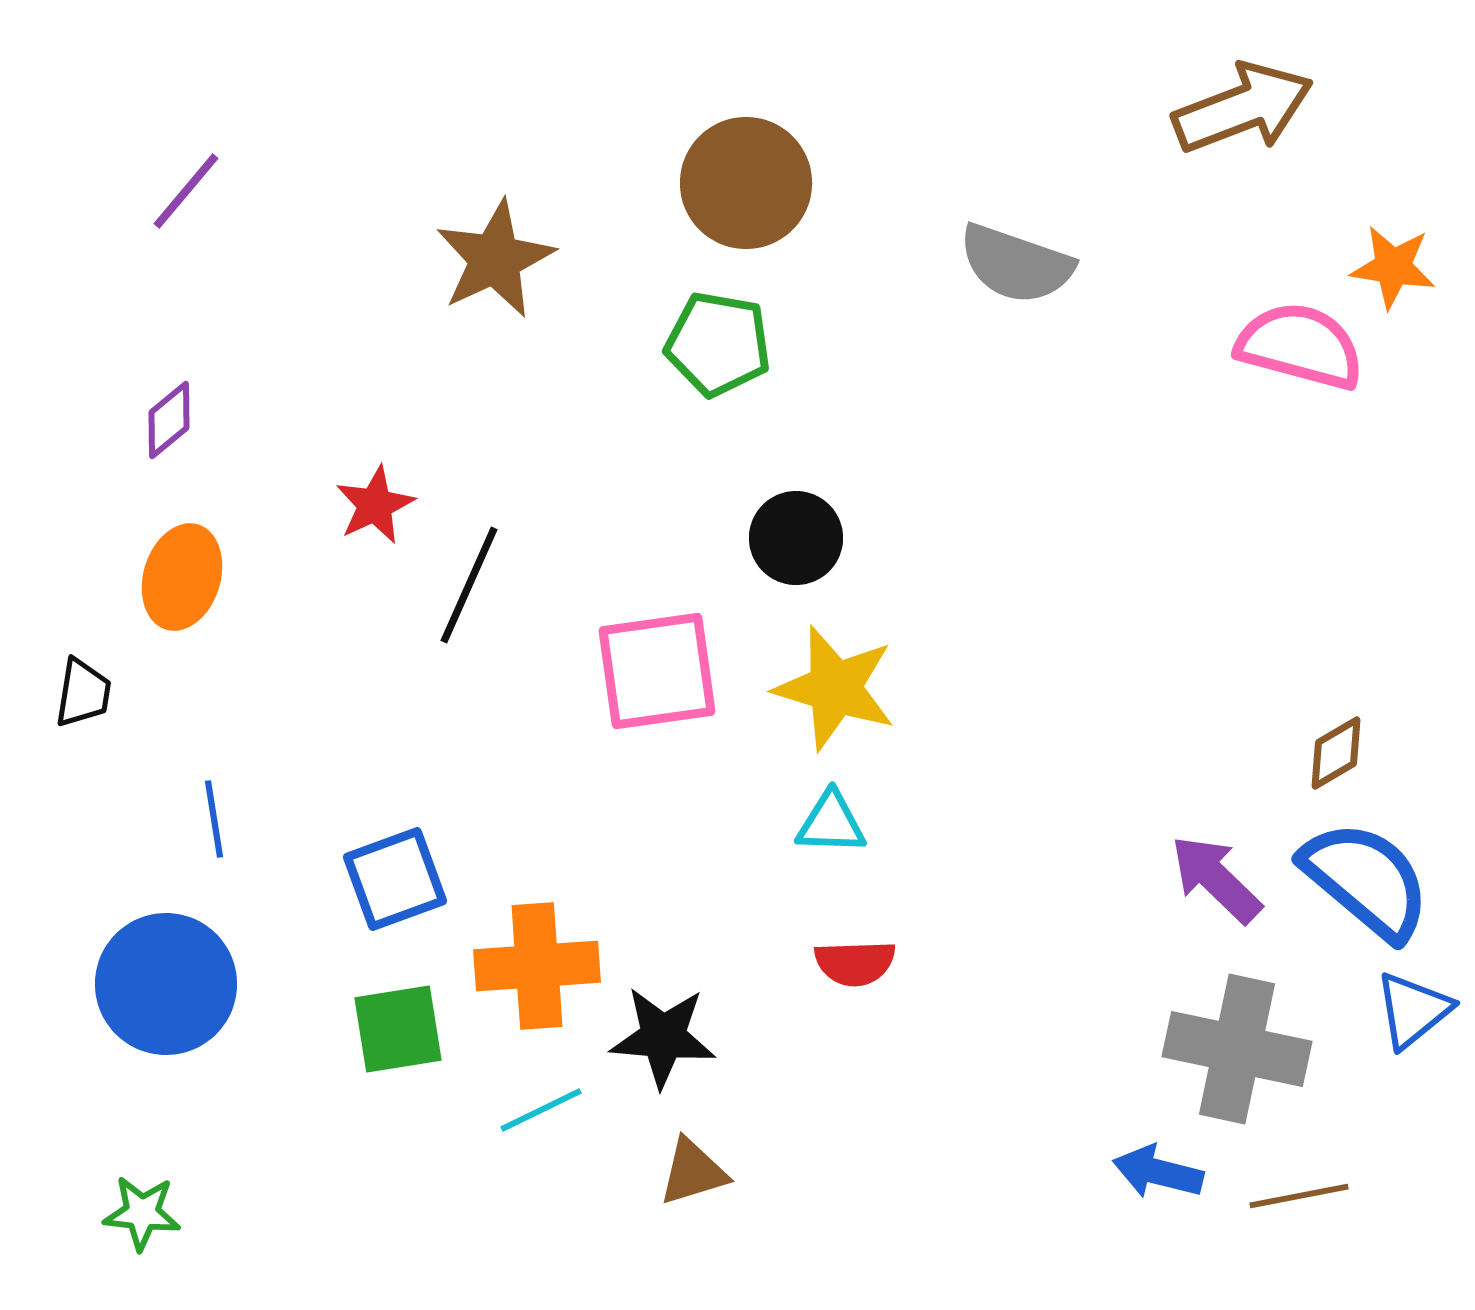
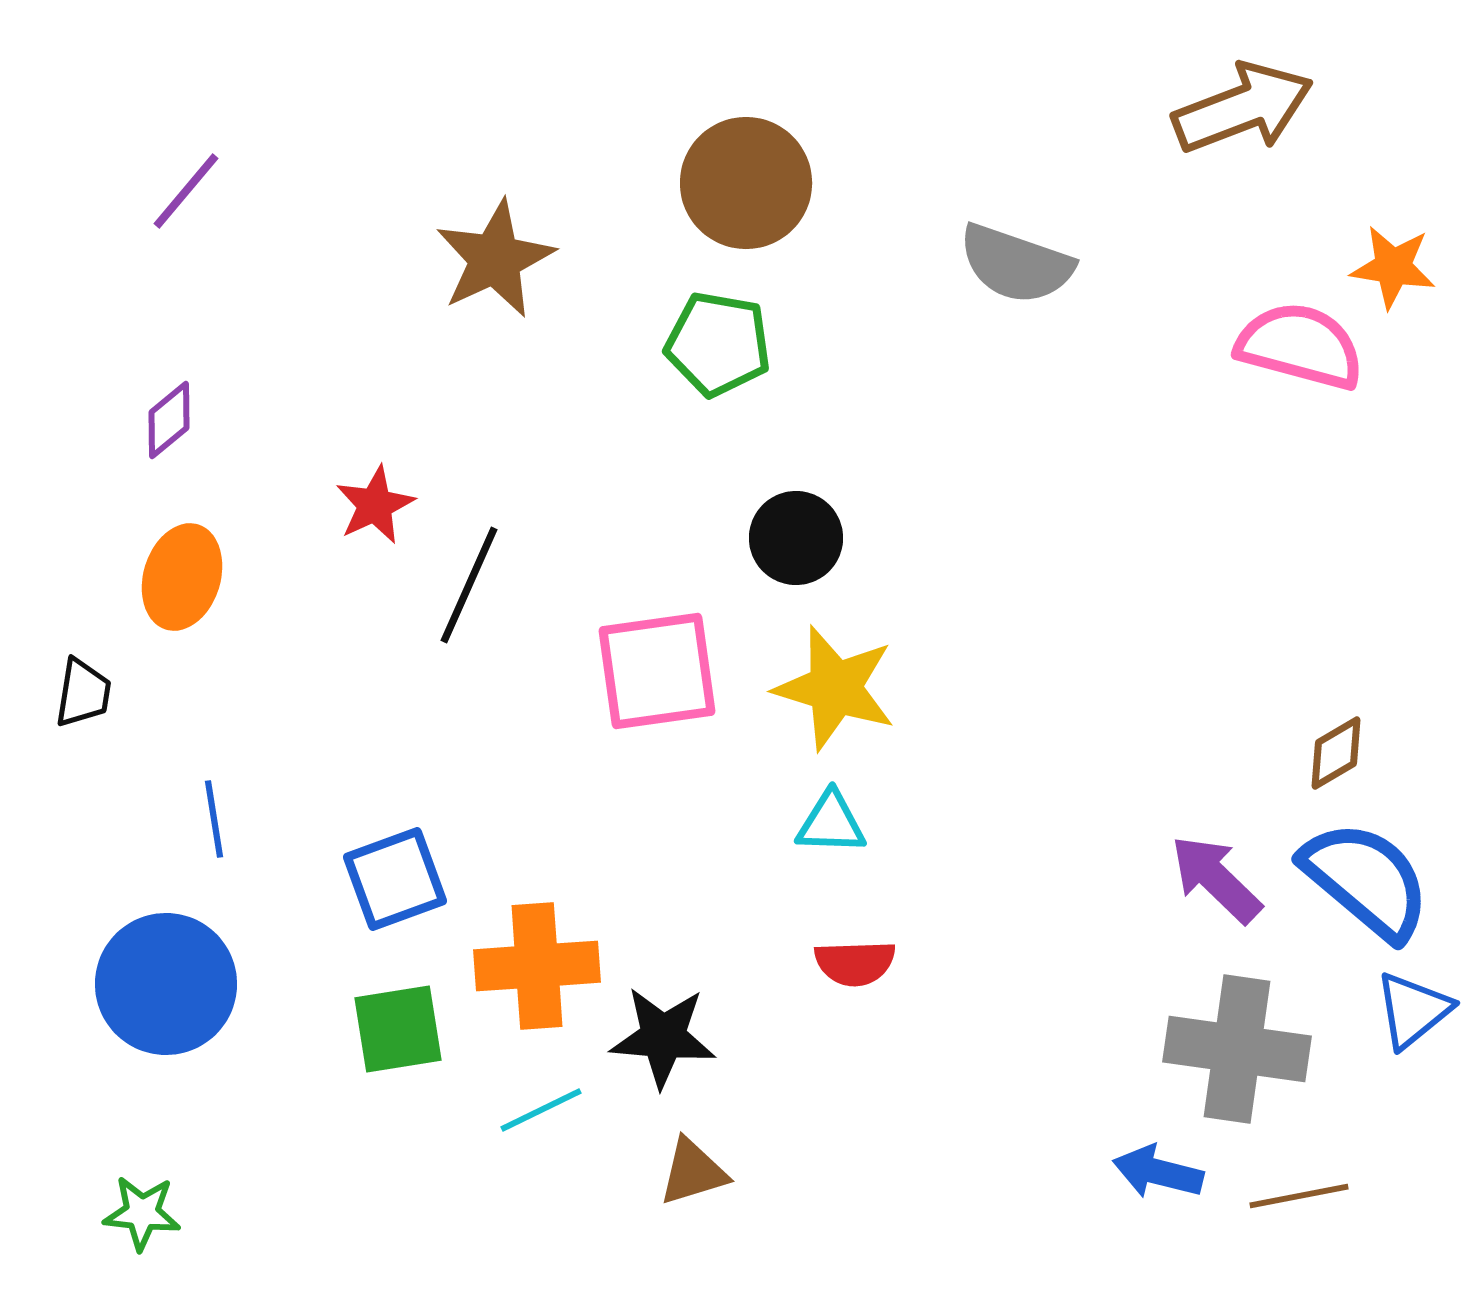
gray cross: rotated 4 degrees counterclockwise
